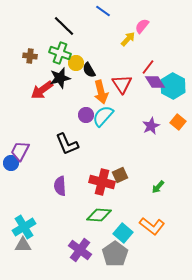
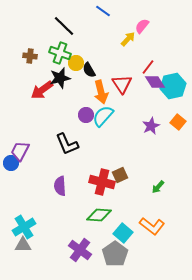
cyan hexagon: rotated 20 degrees clockwise
